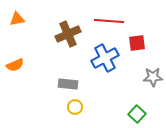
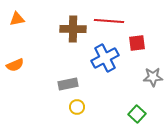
brown cross: moved 5 px right, 5 px up; rotated 25 degrees clockwise
gray rectangle: rotated 18 degrees counterclockwise
yellow circle: moved 2 px right
